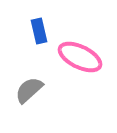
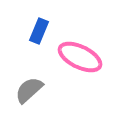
blue rectangle: rotated 35 degrees clockwise
